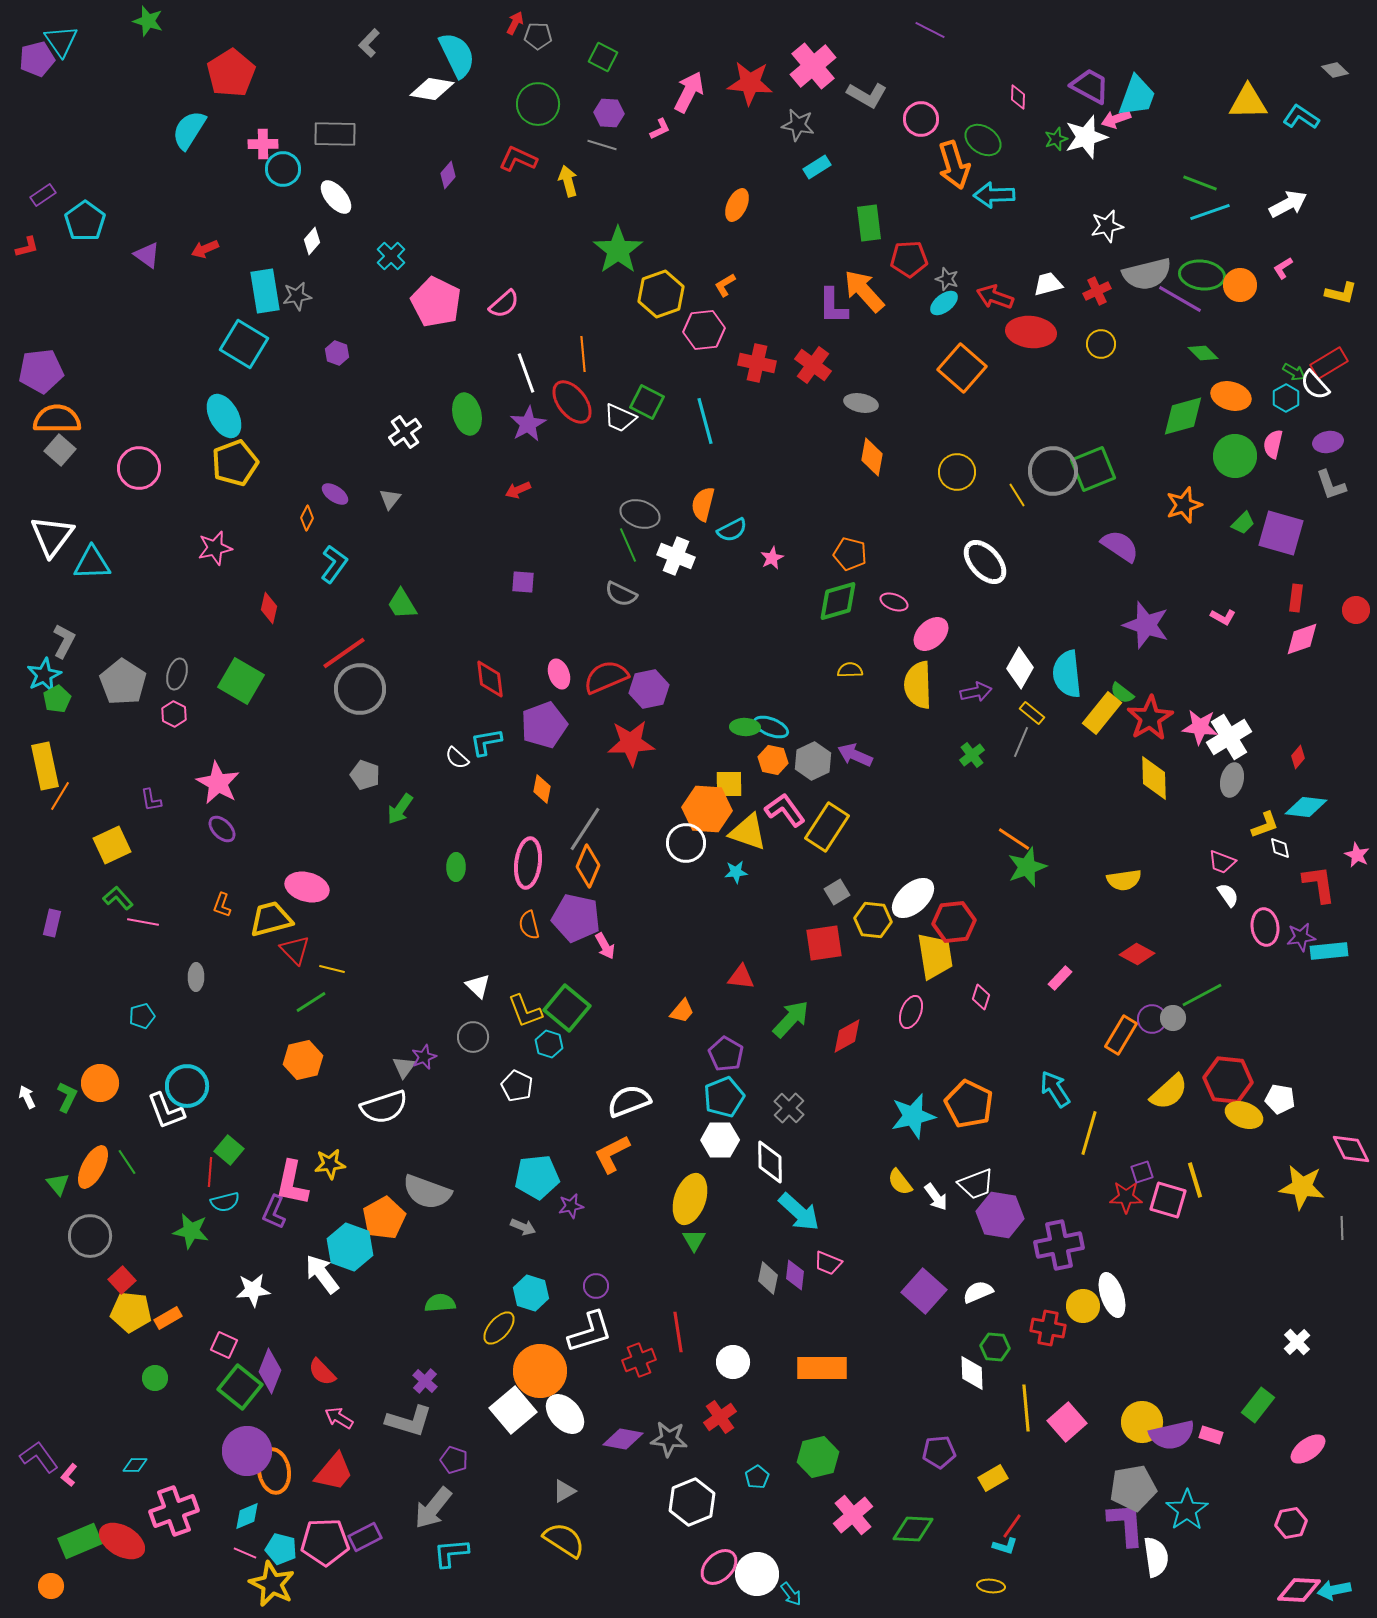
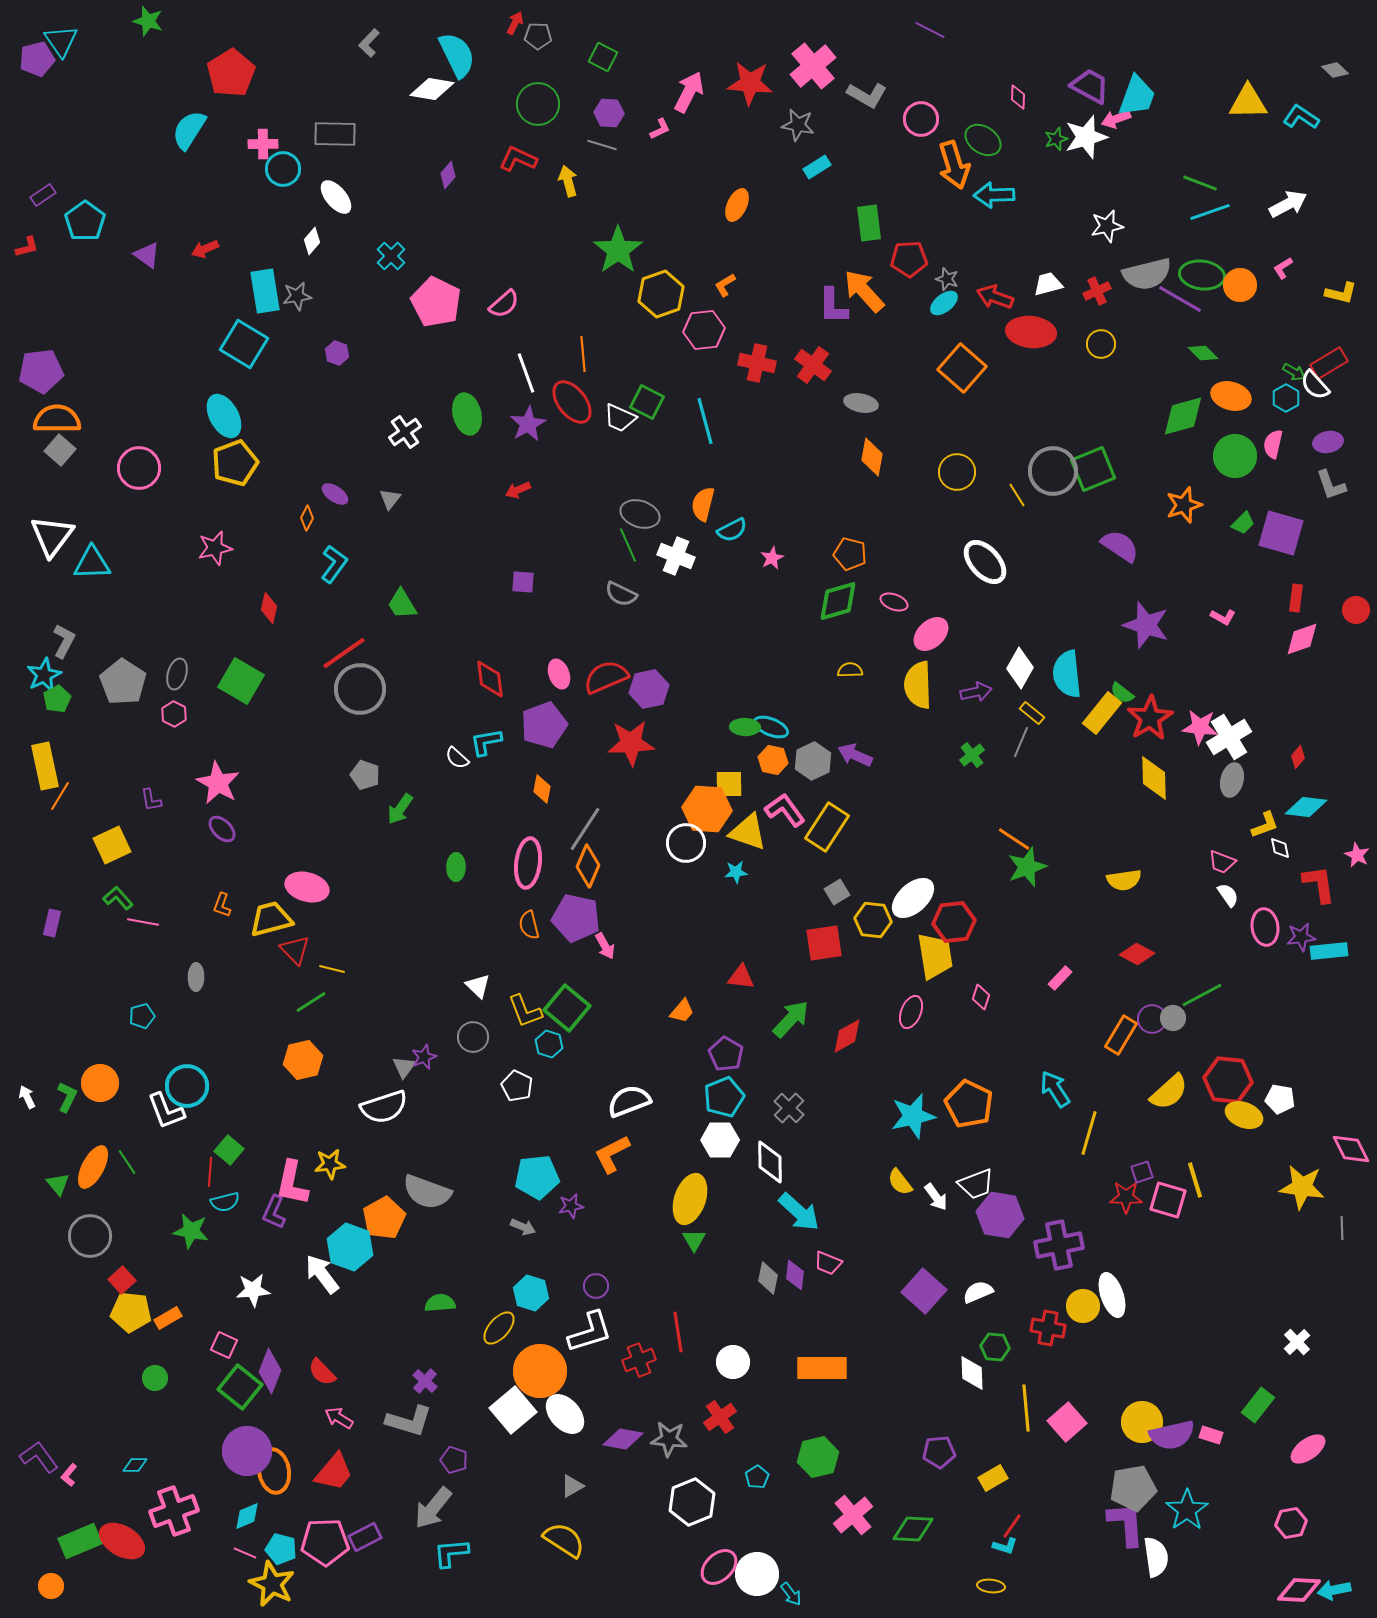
gray triangle at (564, 1491): moved 8 px right, 5 px up
